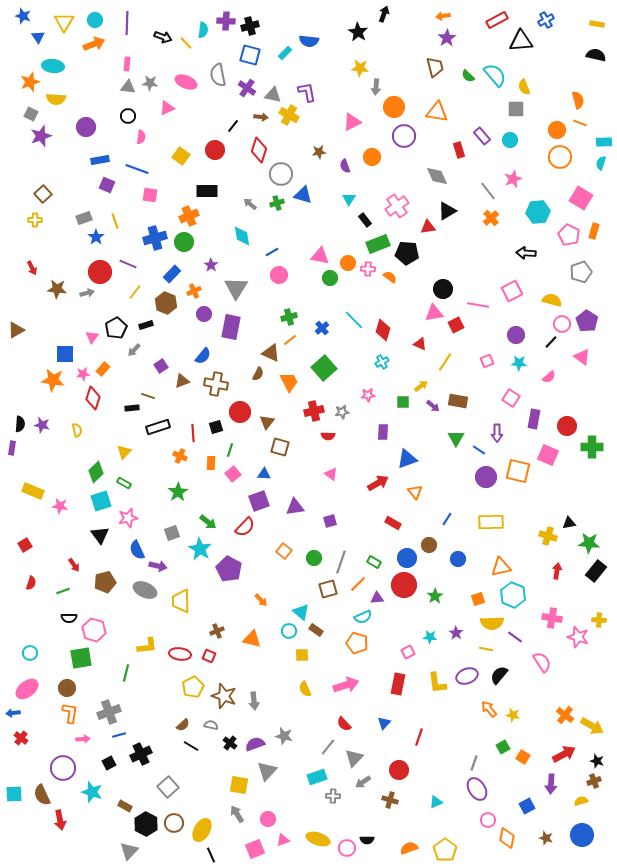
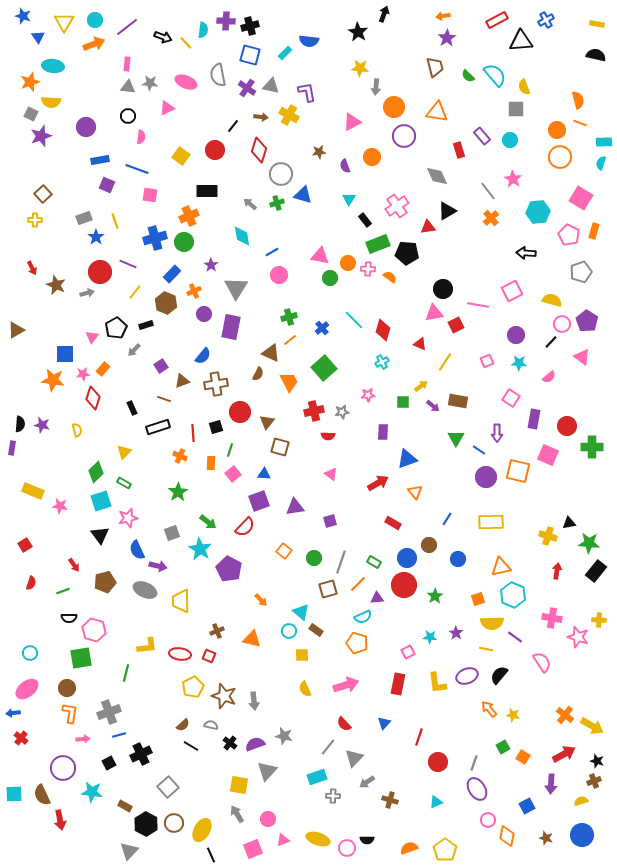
purple line at (127, 23): moved 4 px down; rotated 50 degrees clockwise
gray triangle at (273, 95): moved 2 px left, 9 px up
yellow semicircle at (56, 99): moved 5 px left, 3 px down
pink star at (513, 179): rotated 18 degrees counterclockwise
brown star at (57, 289): moved 1 px left, 4 px up; rotated 18 degrees clockwise
brown cross at (216, 384): rotated 20 degrees counterclockwise
brown line at (148, 396): moved 16 px right, 3 px down
black rectangle at (132, 408): rotated 72 degrees clockwise
red circle at (399, 770): moved 39 px right, 8 px up
gray arrow at (363, 782): moved 4 px right
cyan star at (92, 792): rotated 10 degrees counterclockwise
orange diamond at (507, 838): moved 2 px up
pink square at (255, 849): moved 2 px left
